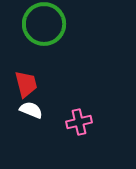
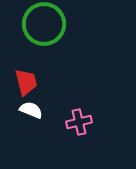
red trapezoid: moved 2 px up
